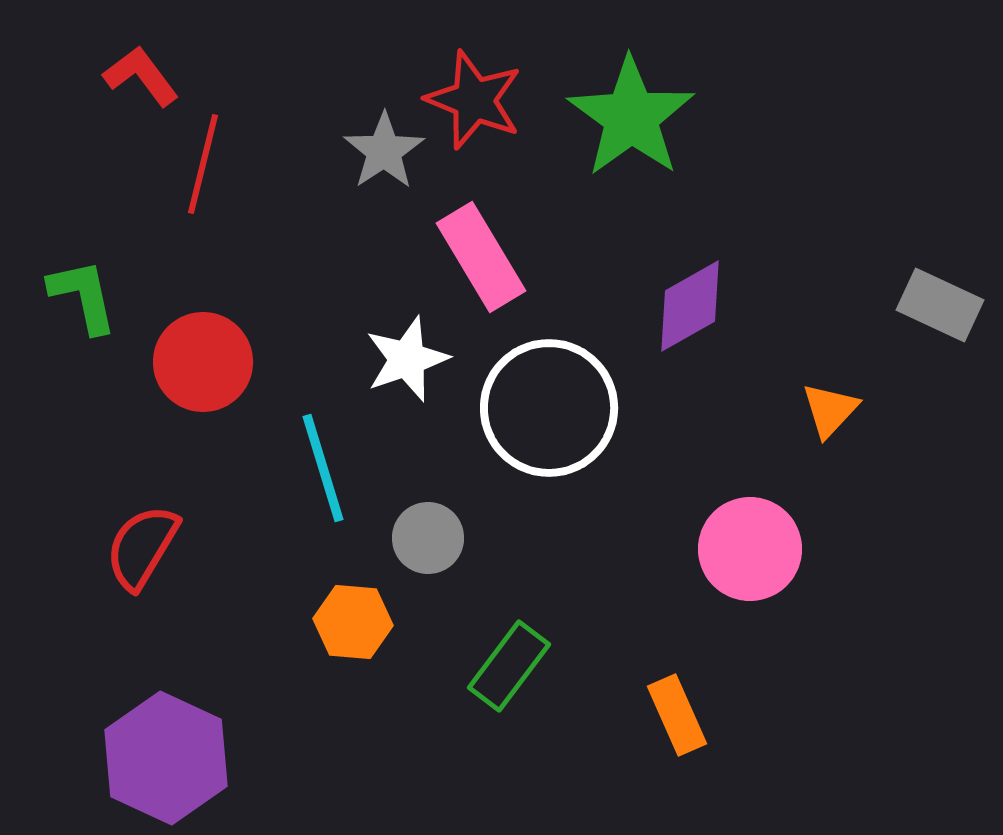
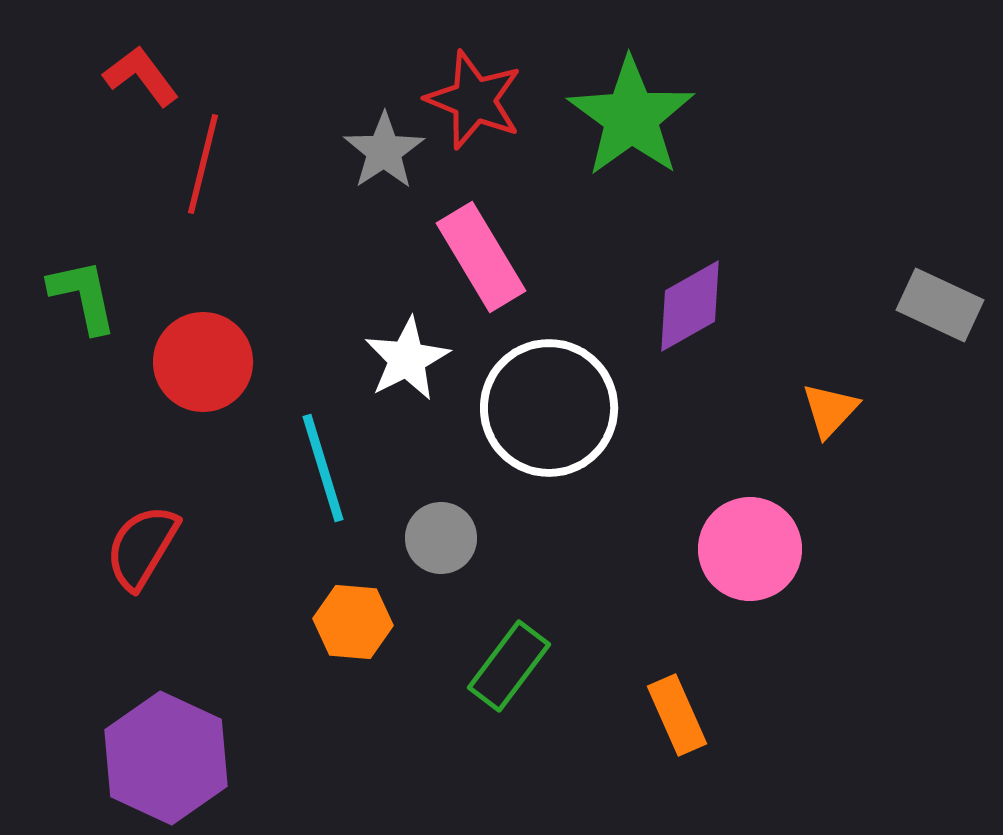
white star: rotated 8 degrees counterclockwise
gray circle: moved 13 px right
